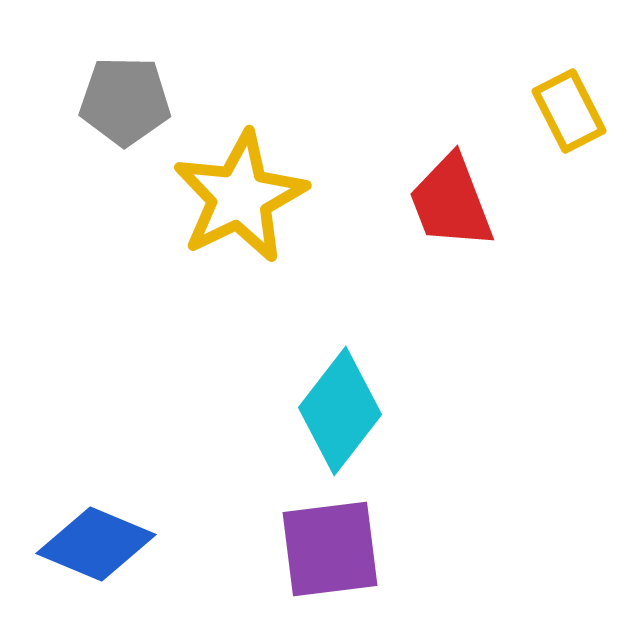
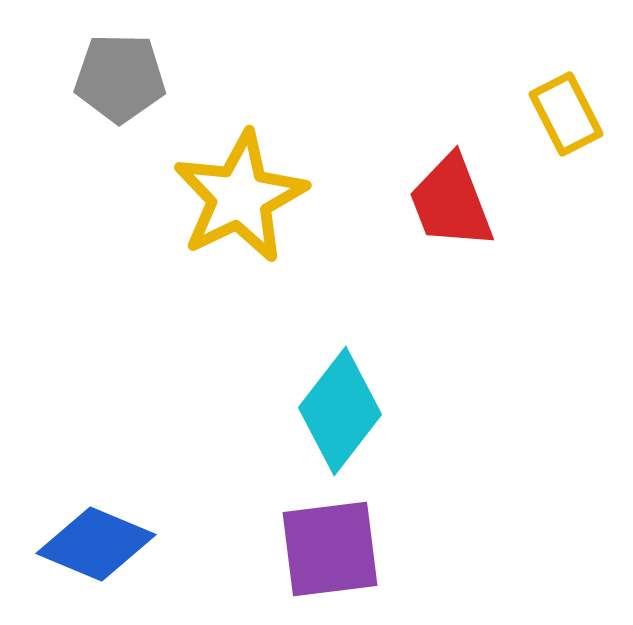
gray pentagon: moved 5 px left, 23 px up
yellow rectangle: moved 3 px left, 3 px down
